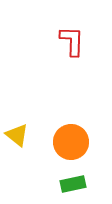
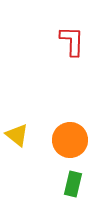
orange circle: moved 1 px left, 2 px up
green rectangle: rotated 65 degrees counterclockwise
